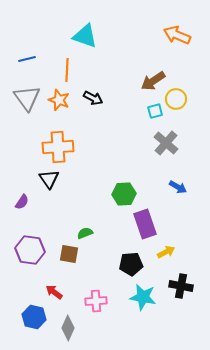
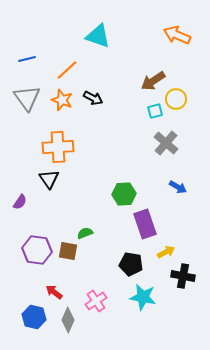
cyan triangle: moved 13 px right
orange line: rotated 45 degrees clockwise
orange star: moved 3 px right
purple semicircle: moved 2 px left
purple hexagon: moved 7 px right
brown square: moved 1 px left, 3 px up
black pentagon: rotated 15 degrees clockwise
black cross: moved 2 px right, 10 px up
pink cross: rotated 30 degrees counterclockwise
gray diamond: moved 8 px up
